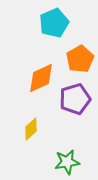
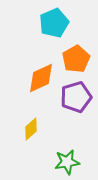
orange pentagon: moved 4 px left
purple pentagon: moved 1 px right, 2 px up
